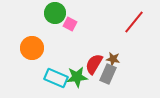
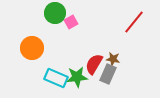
pink square: moved 1 px right, 2 px up; rotated 32 degrees clockwise
